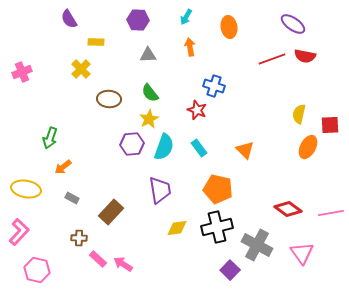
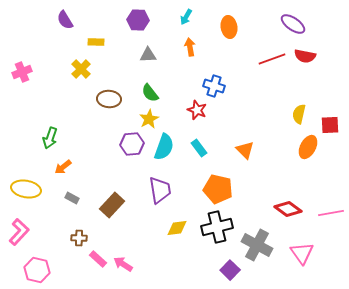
purple semicircle at (69, 19): moved 4 px left, 1 px down
brown rectangle at (111, 212): moved 1 px right, 7 px up
